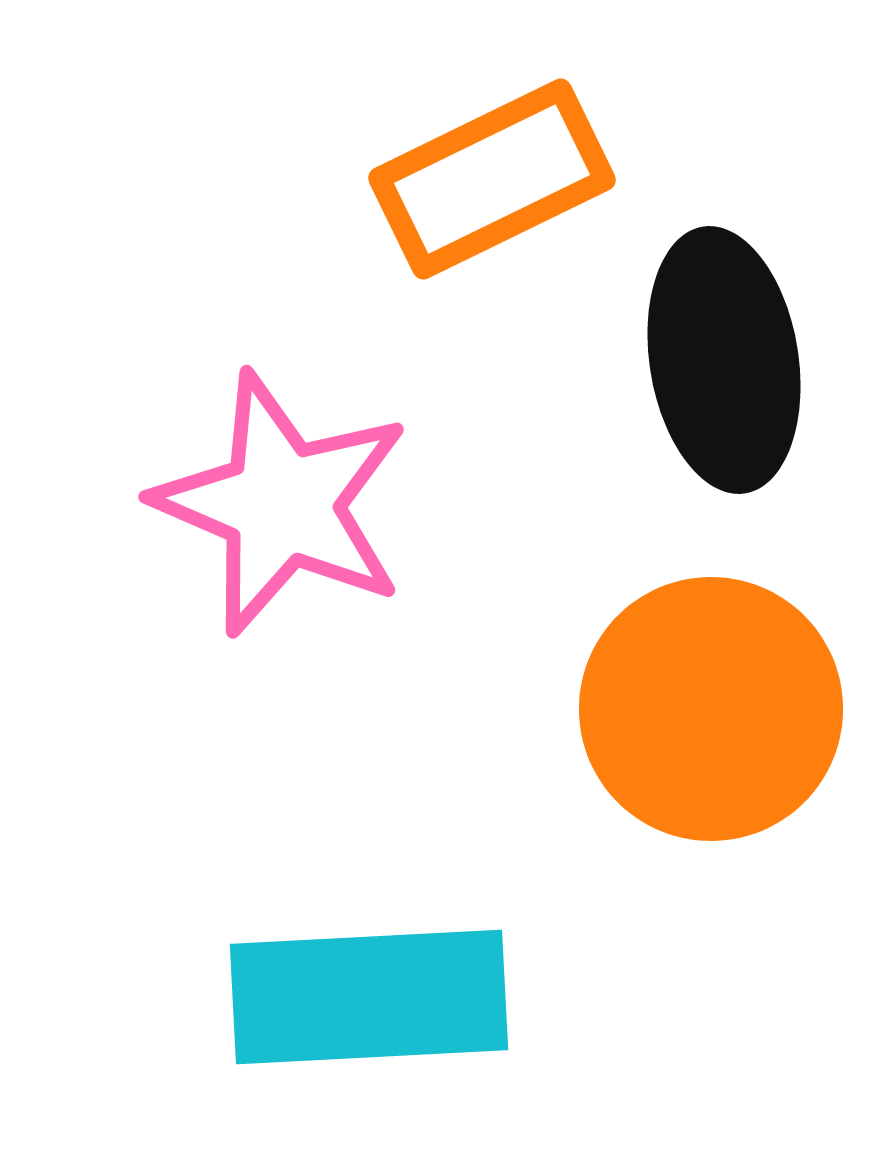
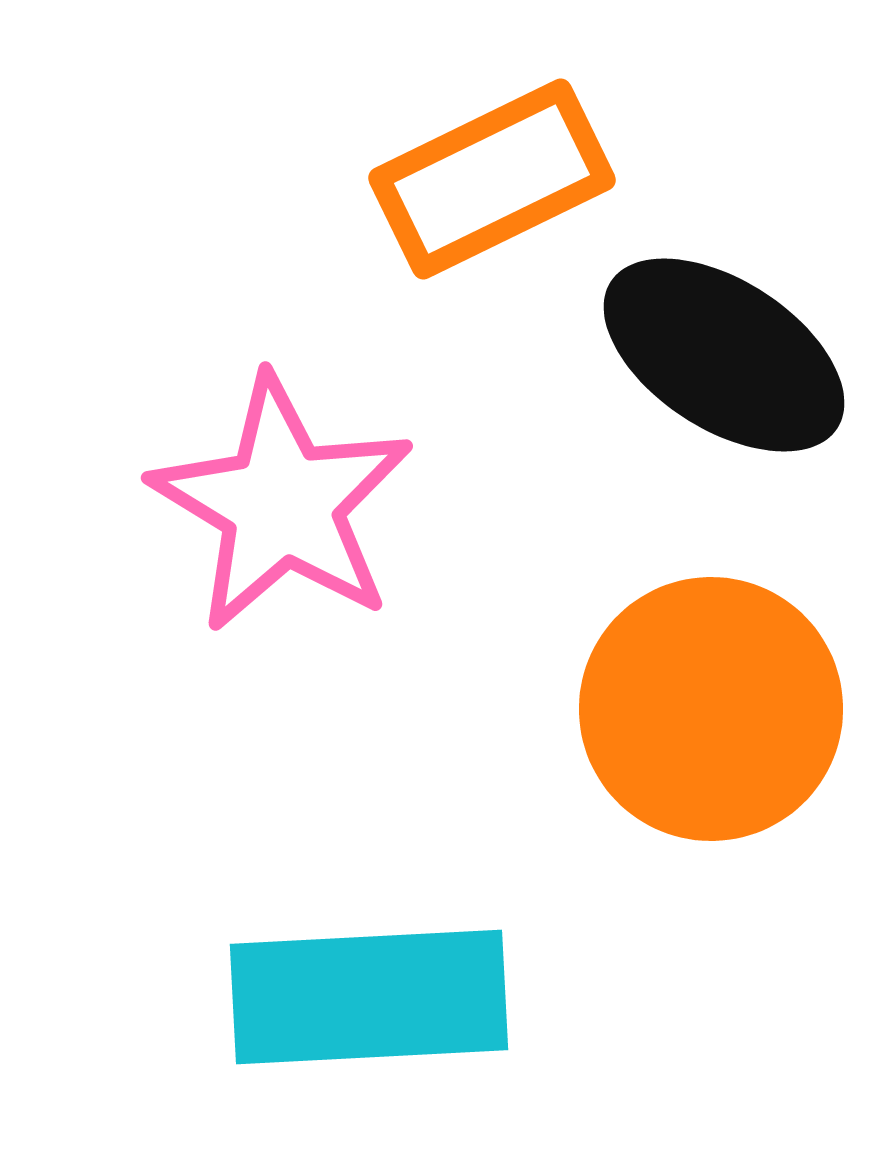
black ellipse: moved 5 px up; rotated 48 degrees counterclockwise
pink star: rotated 8 degrees clockwise
